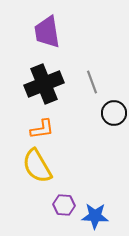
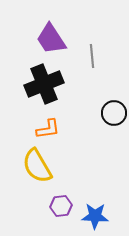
purple trapezoid: moved 4 px right, 7 px down; rotated 24 degrees counterclockwise
gray line: moved 26 px up; rotated 15 degrees clockwise
orange L-shape: moved 6 px right
purple hexagon: moved 3 px left, 1 px down; rotated 10 degrees counterclockwise
